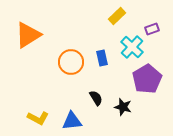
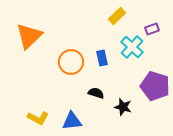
orange triangle: moved 1 px right, 1 px down; rotated 12 degrees counterclockwise
purple pentagon: moved 8 px right, 7 px down; rotated 24 degrees counterclockwise
black semicircle: moved 5 px up; rotated 42 degrees counterclockwise
